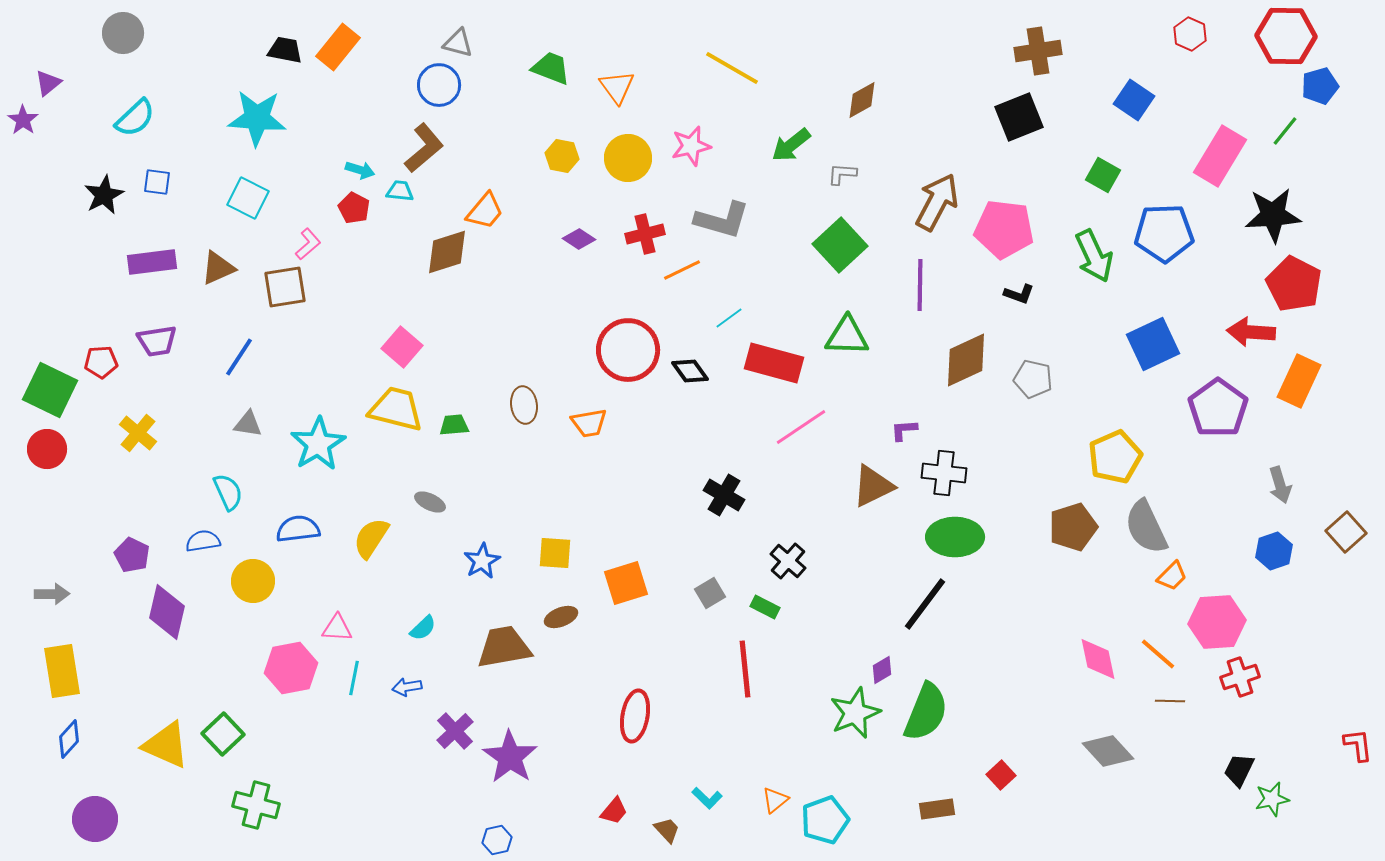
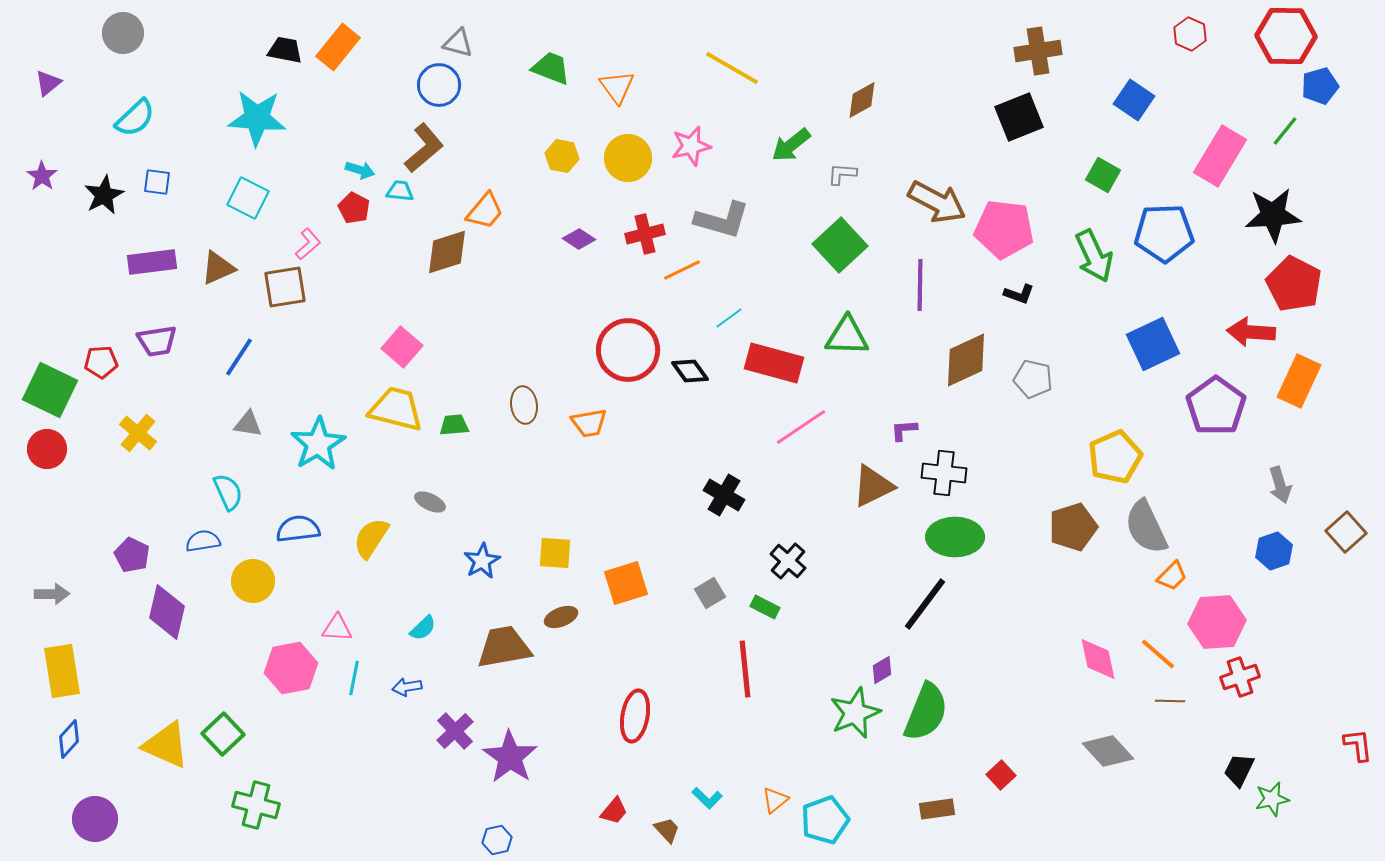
purple star at (23, 120): moved 19 px right, 56 px down
brown arrow at (937, 202): rotated 90 degrees clockwise
purple pentagon at (1218, 408): moved 2 px left, 2 px up
